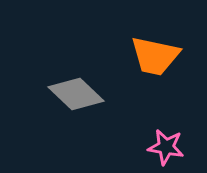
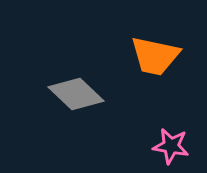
pink star: moved 5 px right, 1 px up
